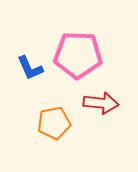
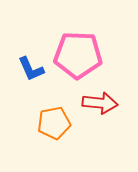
blue L-shape: moved 1 px right, 1 px down
red arrow: moved 1 px left
